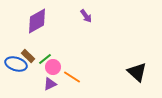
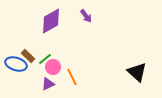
purple diamond: moved 14 px right
orange line: rotated 30 degrees clockwise
purple triangle: moved 2 px left
